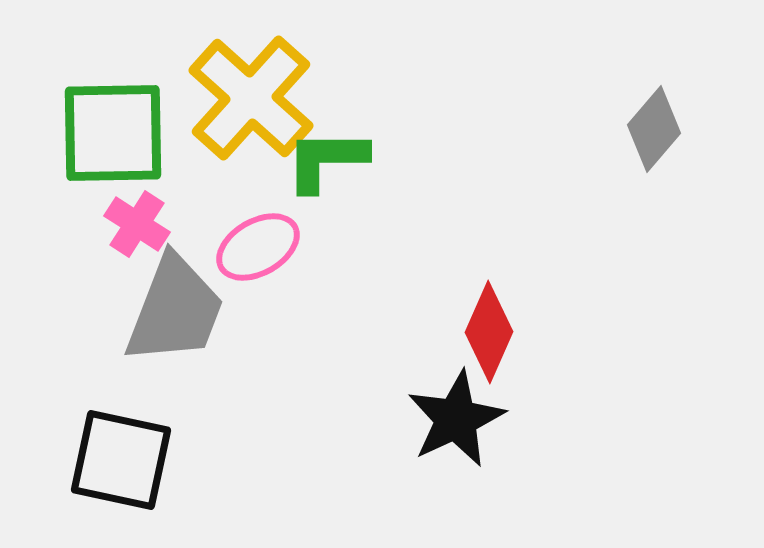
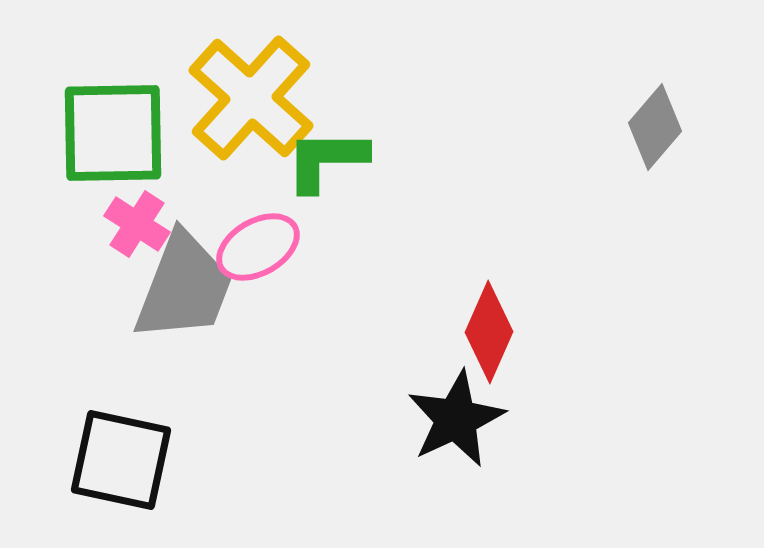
gray diamond: moved 1 px right, 2 px up
gray trapezoid: moved 9 px right, 23 px up
